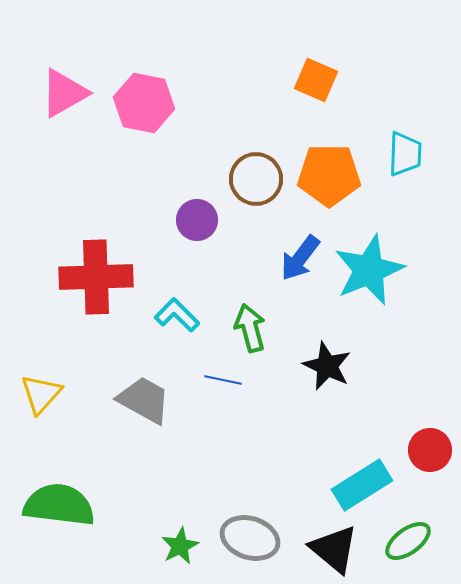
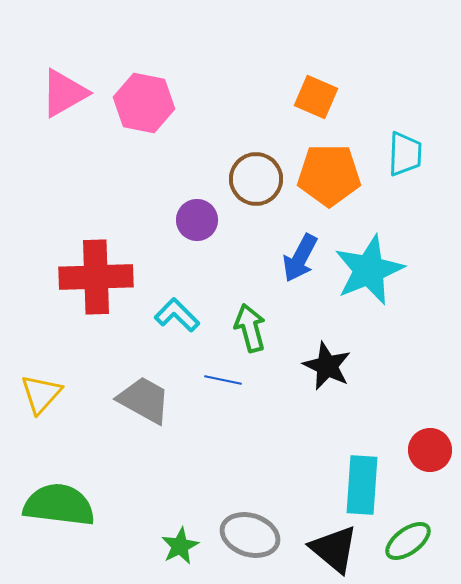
orange square: moved 17 px down
blue arrow: rotated 9 degrees counterclockwise
cyan rectangle: rotated 54 degrees counterclockwise
gray ellipse: moved 3 px up
